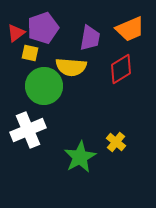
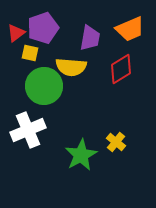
green star: moved 1 px right, 2 px up
